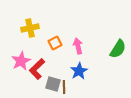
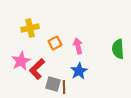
green semicircle: rotated 144 degrees clockwise
